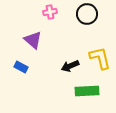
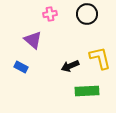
pink cross: moved 2 px down
